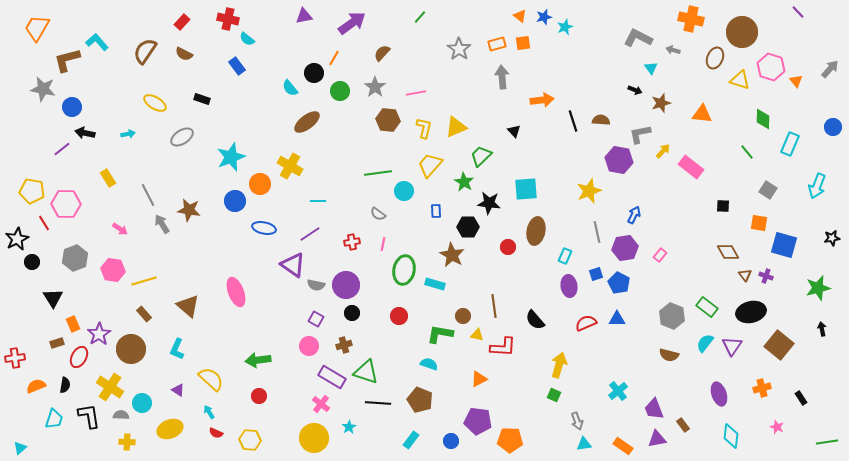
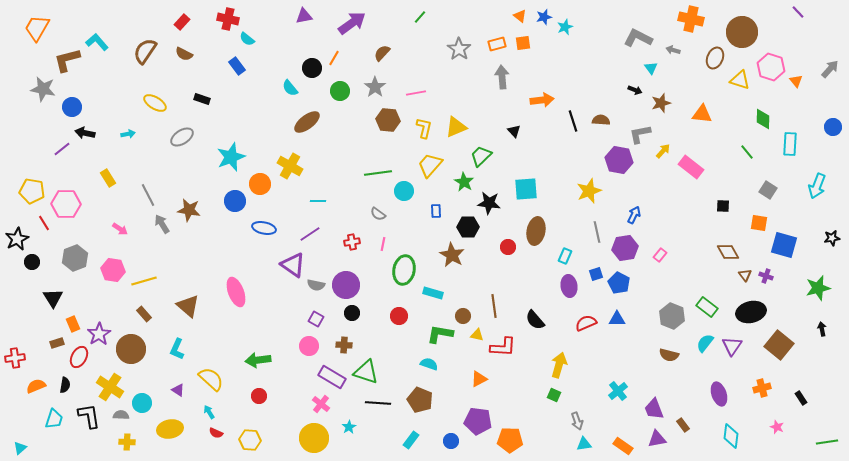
black circle at (314, 73): moved 2 px left, 5 px up
cyan rectangle at (790, 144): rotated 20 degrees counterclockwise
cyan rectangle at (435, 284): moved 2 px left, 9 px down
brown cross at (344, 345): rotated 21 degrees clockwise
yellow ellipse at (170, 429): rotated 10 degrees clockwise
